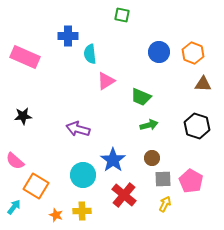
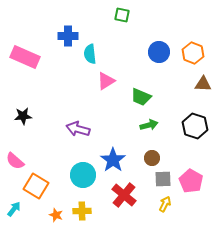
black hexagon: moved 2 px left
cyan arrow: moved 2 px down
